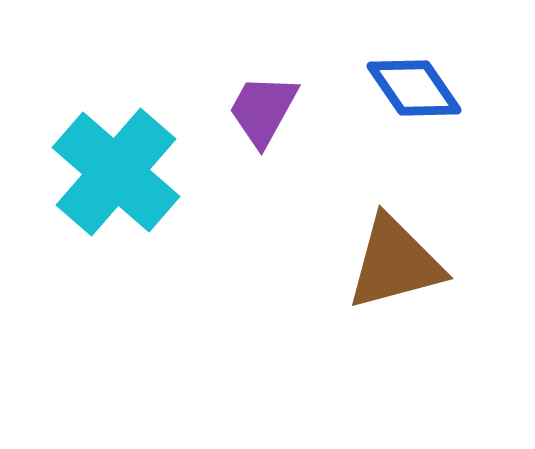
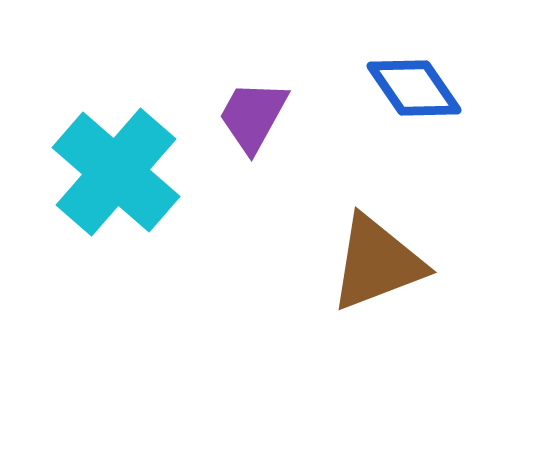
purple trapezoid: moved 10 px left, 6 px down
brown triangle: moved 18 px left; rotated 6 degrees counterclockwise
